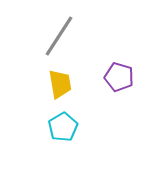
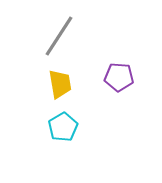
purple pentagon: rotated 12 degrees counterclockwise
